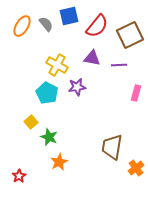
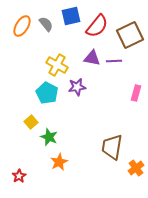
blue square: moved 2 px right
purple line: moved 5 px left, 4 px up
